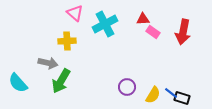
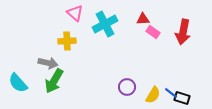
green arrow: moved 7 px left
